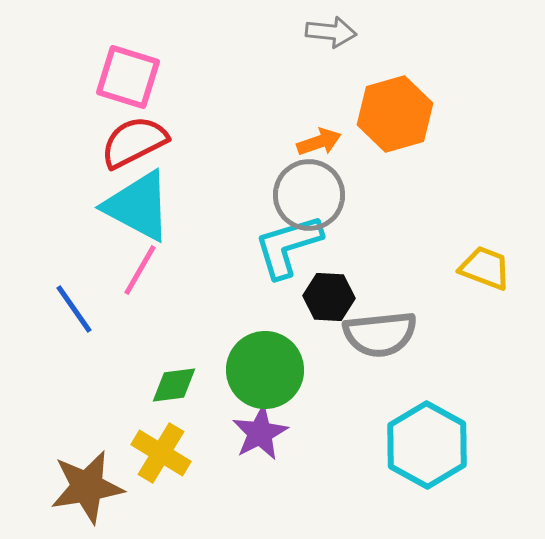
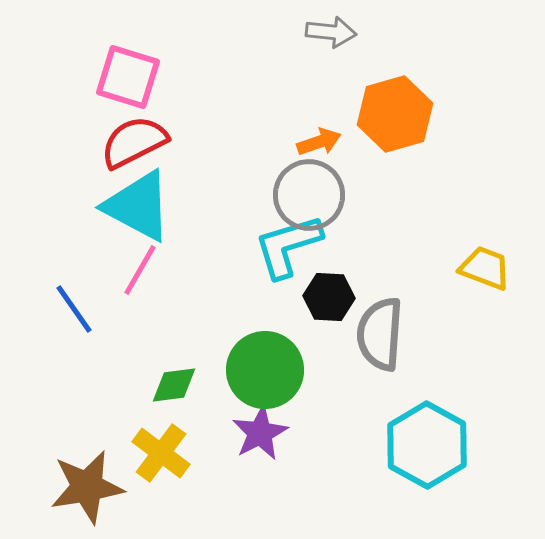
gray semicircle: rotated 100 degrees clockwise
yellow cross: rotated 6 degrees clockwise
